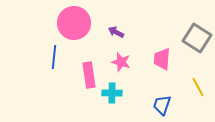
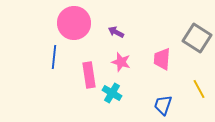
yellow line: moved 1 px right, 2 px down
cyan cross: rotated 30 degrees clockwise
blue trapezoid: moved 1 px right
